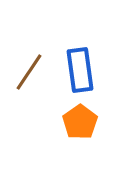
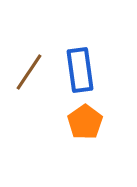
orange pentagon: moved 5 px right
